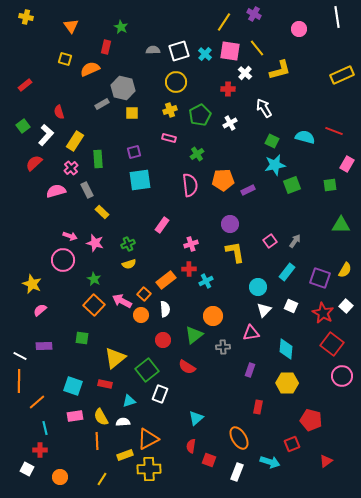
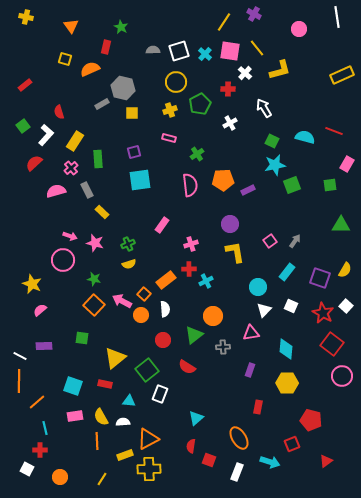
green pentagon at (200, 115): moved 11 px up
green star at (94, 279): rotated 16 degrees counterclockwise
cyan triangle at (129, 401): rotated 24 degrees clockwise
